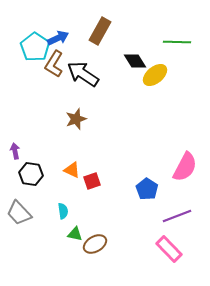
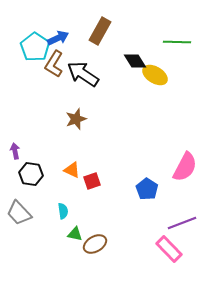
yellow ellipse: rotated 70 degrees clockwise
purple line: moved 5 px right, 7 px down
